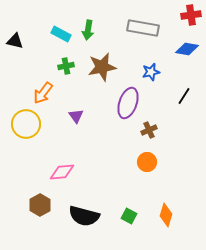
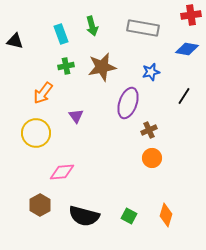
green arrow: moved 4 px right, 4 px up; rotated 24 degrees counterclockwise
cyan rectangle: rotated 42 degrees clockwise
yellow circle: moved 10 px right, 9 px down
orange circle: moved 5 px right, 4 px up
